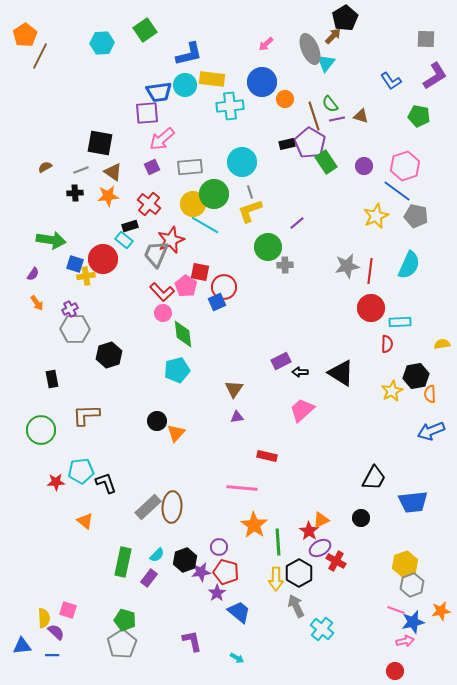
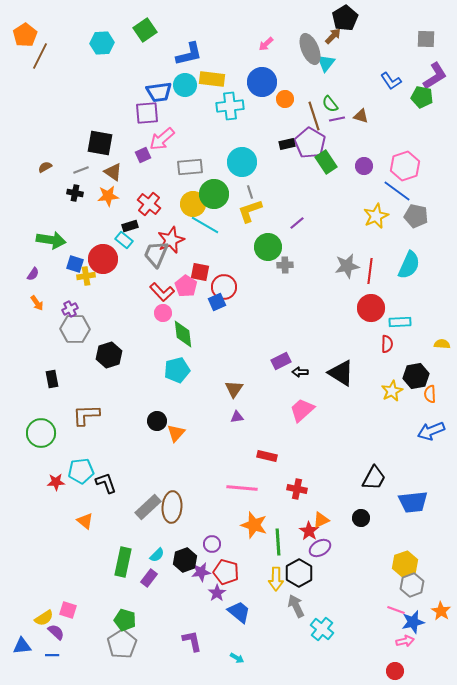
green pentagon at (419, 116): moved 3 px right, 19 px up
purple square at (152, 167): moved 9 px left, 12 px up
black cross at (75, 193): rotated 14 degrees clockwise
yellow semicircle at (442, 344): rotated 14 degrees clockwise
green circle at (41, 430): moved 3 px down
orange star at (254, 525): rotated 16 degrees counterclockwise
purple circle at (219, 547): moved 7 px left, 3 px up
red cross at (336, 561): moved 39 px left, 72 px up; rotated 18 degrees counterclockwise
orange star at (441, 611): rotated 30 degrees counterclockwise
yellow semicircle at (44, 618): rotated 60 degrees clockwise
